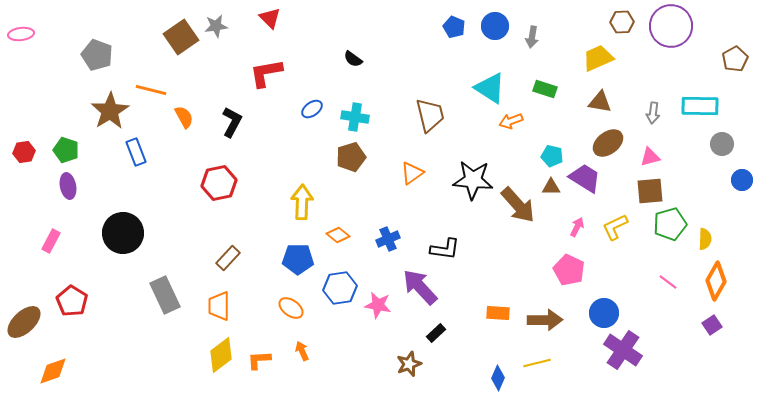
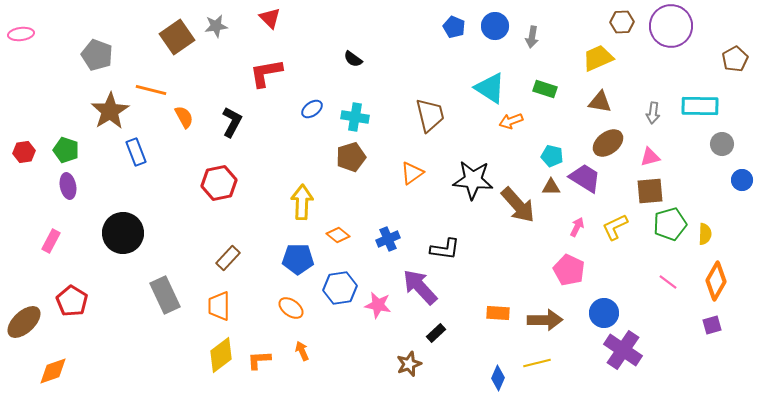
brown square at (181, 37): moved 4 px left
yellow semicircle at (705, 239): moved 5 px up
purple square at (712, 325): rotated 18 degrees clockwise
